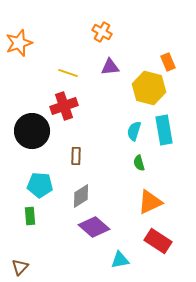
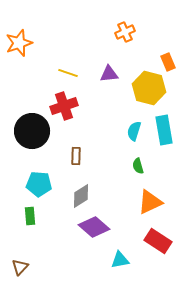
orange cross: moved 23 px right; rotated 36 degrees clockwise
purple triangle: moved 1 px left, 7 px down
green semicircle: moved 1 px left, 3 px down
cyan pentagon: moved 1 px left, 1 px up
